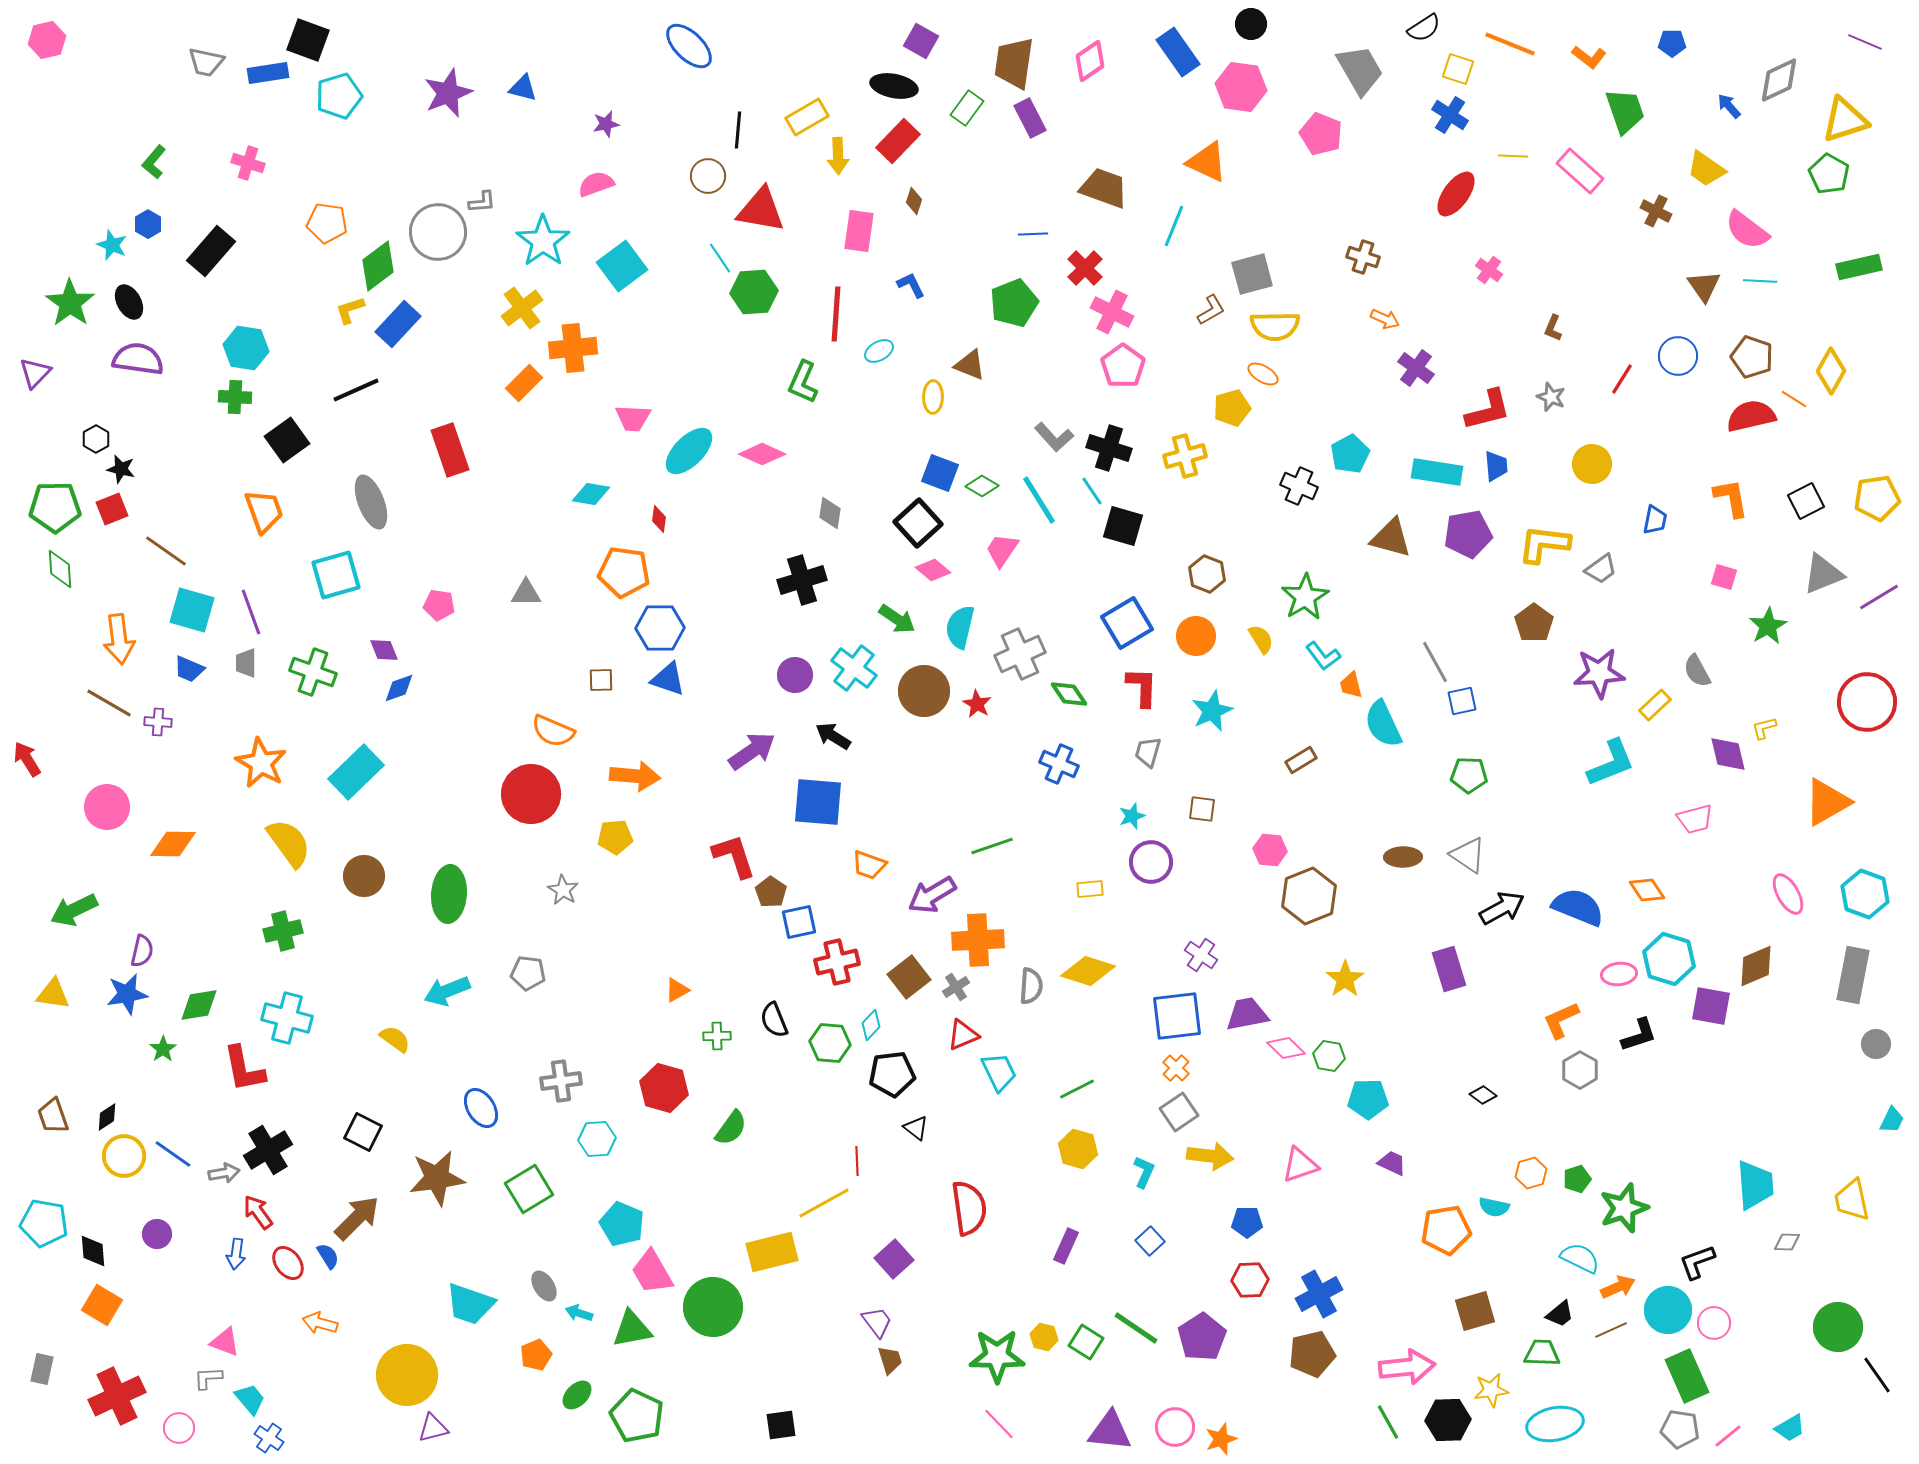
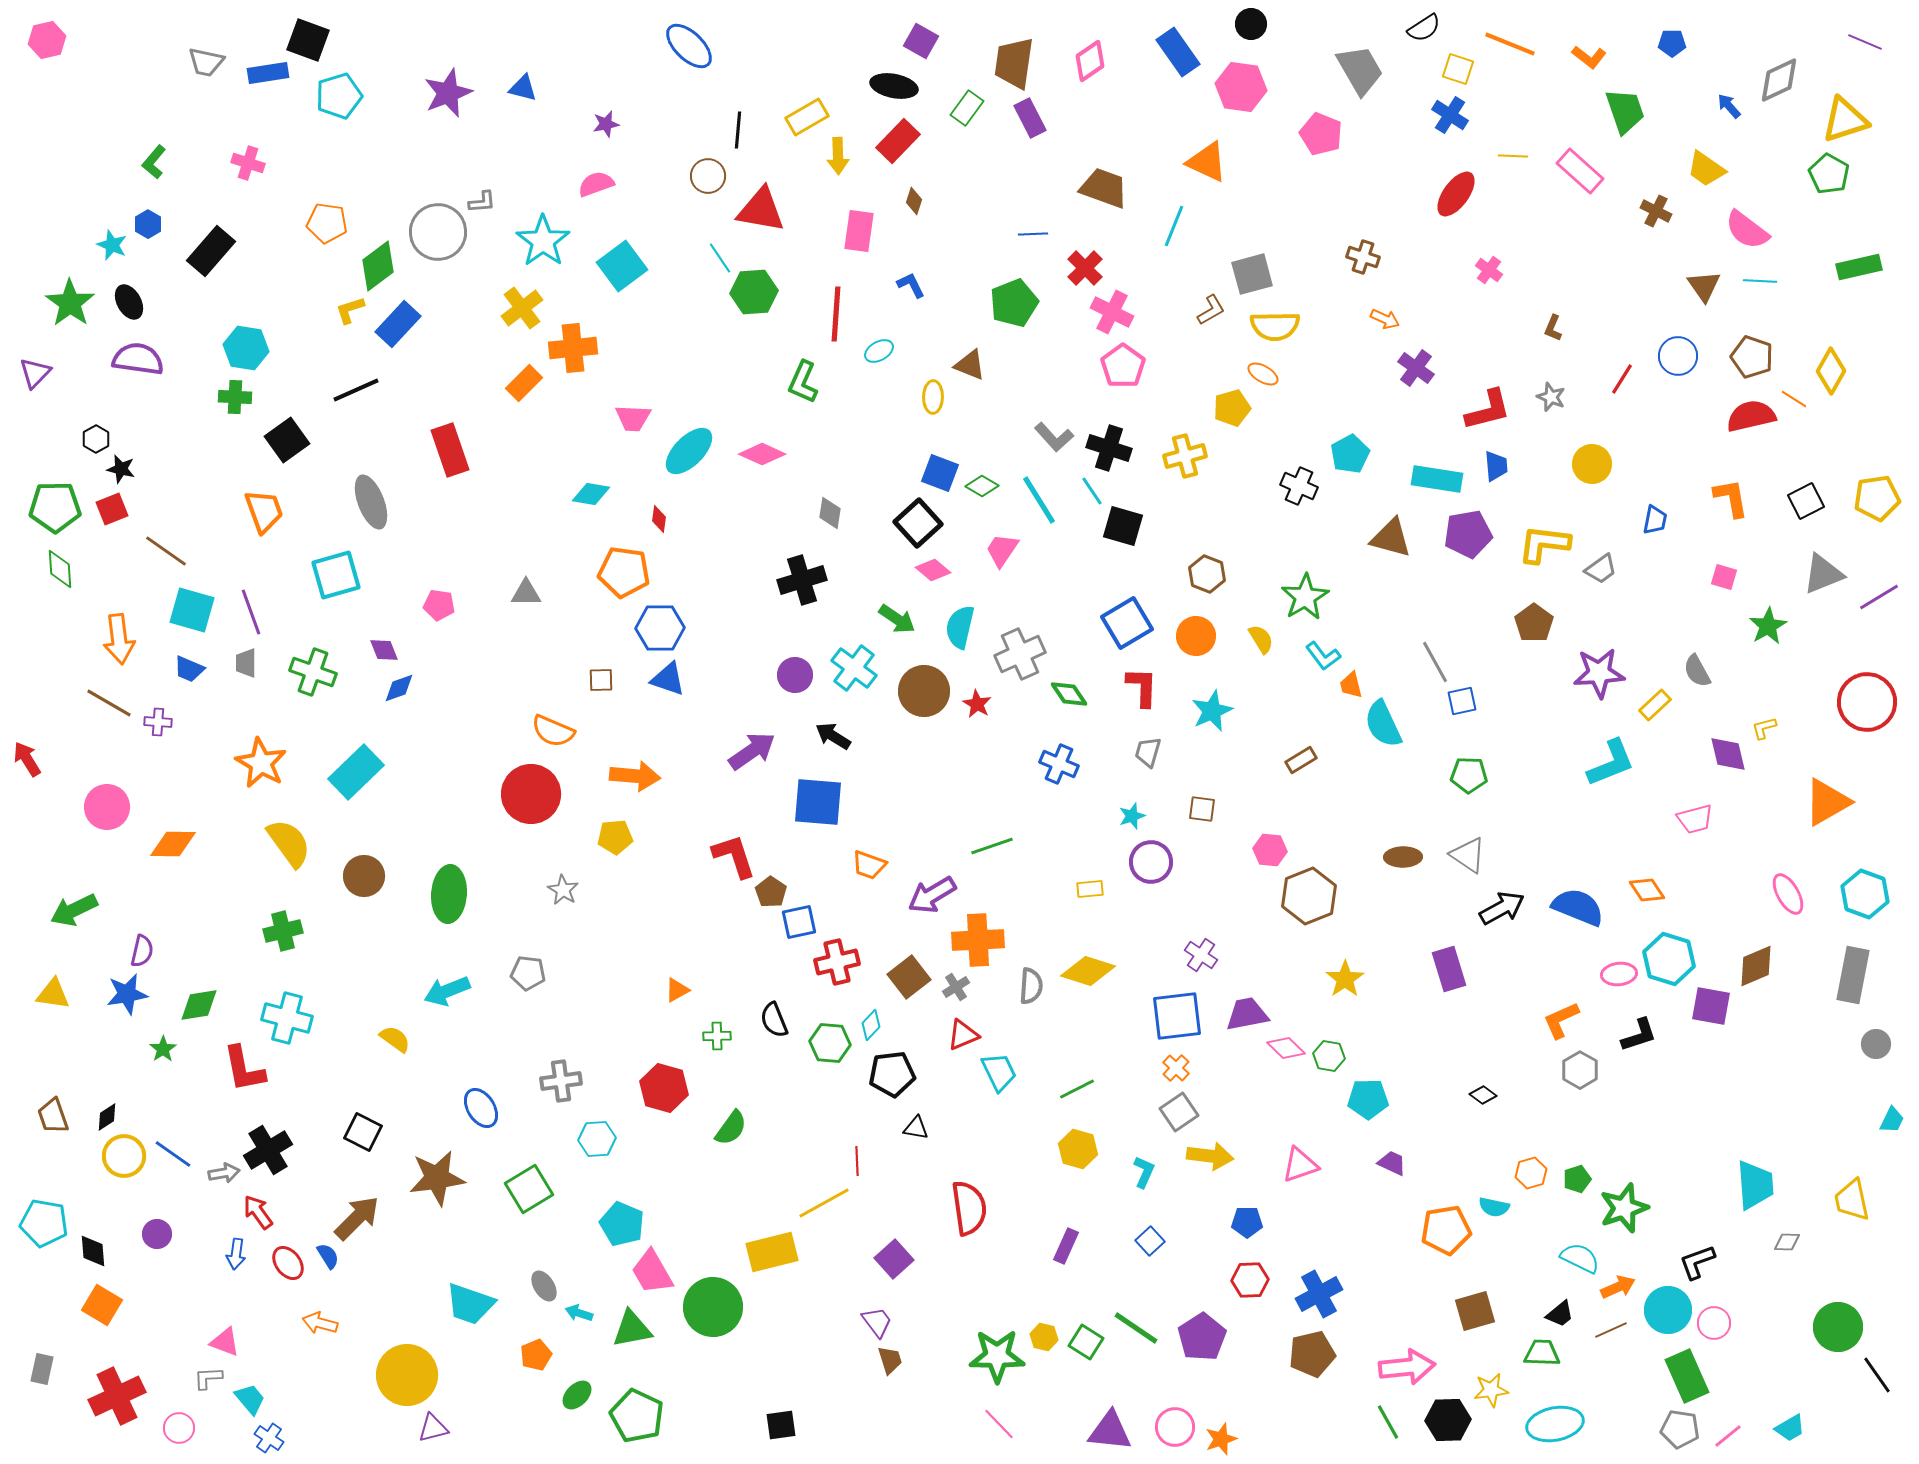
cyan rectangle at (1437, 472): moved 7 px down
black triangle at (916, 1128): rotated 28 degrees counterclockwise
